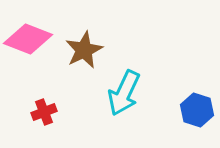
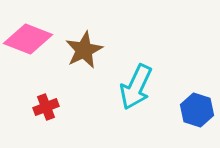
cyan arrow: moved 12 px right, 6 px up
red cross: moved 2 px right, 5 px up
